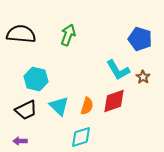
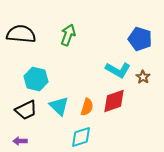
cyan L-shape: rotated 30 degrees counterclockwise
orange semicircle: moved 1 px down
